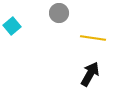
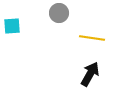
cyan square: rotated 36 degrees clockwise
yellow line: moved 1 px left
